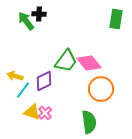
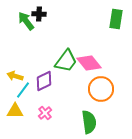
yellow triangle: moved 17 px left, 1 px up; rotated 18 degrees counterclockwise
